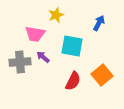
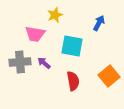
yellow star: moved 1 px left
purple arrow: moved 1 px right, 6 px down
orange square: moved 7 px right, 1 px down
red semicircle: rotated 36 degrees counterclockwise
